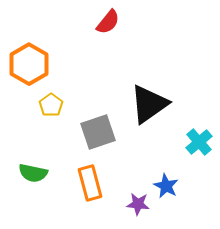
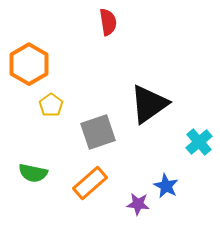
red semicircle: rotated 48 degrees counterclockwise
orange rectangle: rotated 64 degrees clockwise
